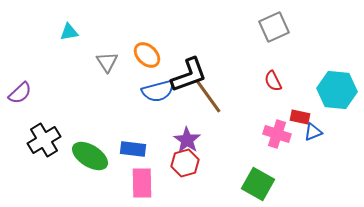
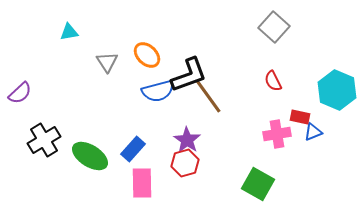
gray square: rotated 24 degrees counterclockwise
cyan hexagon: rotated 18 degrees clockwise
pink cross: rotated 28 degrees counterclockwise
blue rectangle: rotated 55 degrees counterclockwise
